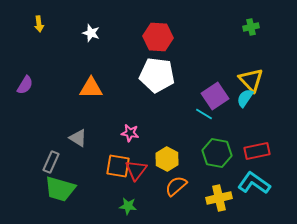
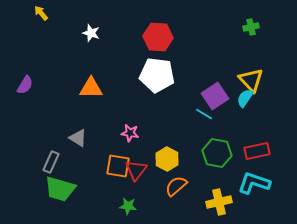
yellow arrow: moved 2 px right, 11 px up; rotated 147 degrees clockwise
cyan L-shape: rotated 16 degrees counterclockwise
yellow cross: moved 4 px down
